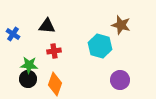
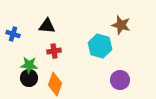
blue cross: rotated 16 degrees counterclockwise
black circle: moved 1 px right, 1 px up
